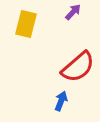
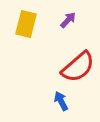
purple arrow: moved 5 px left, 8 px down
blue arrow: rotated 48 degrees counterclockwise
